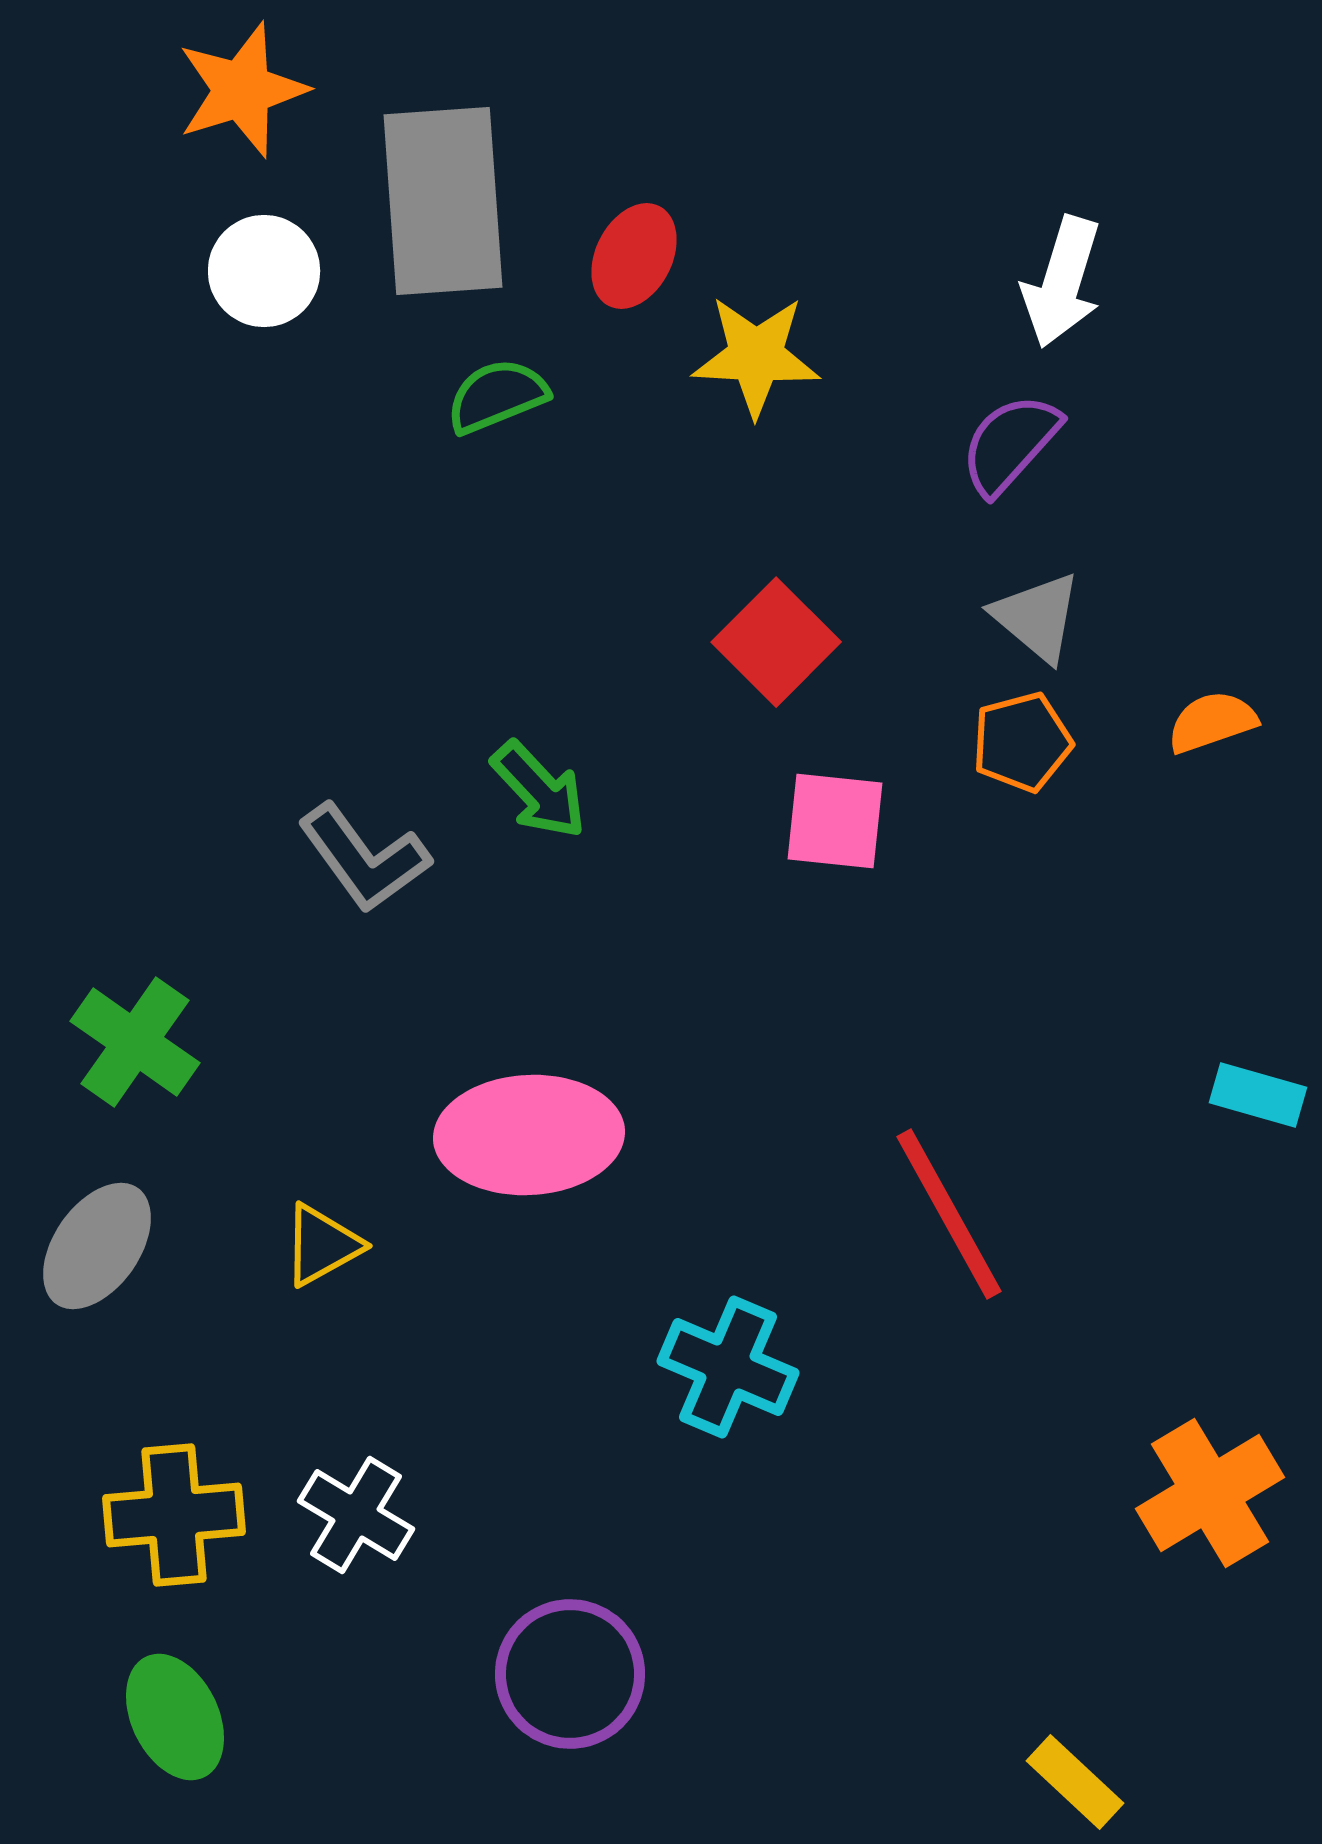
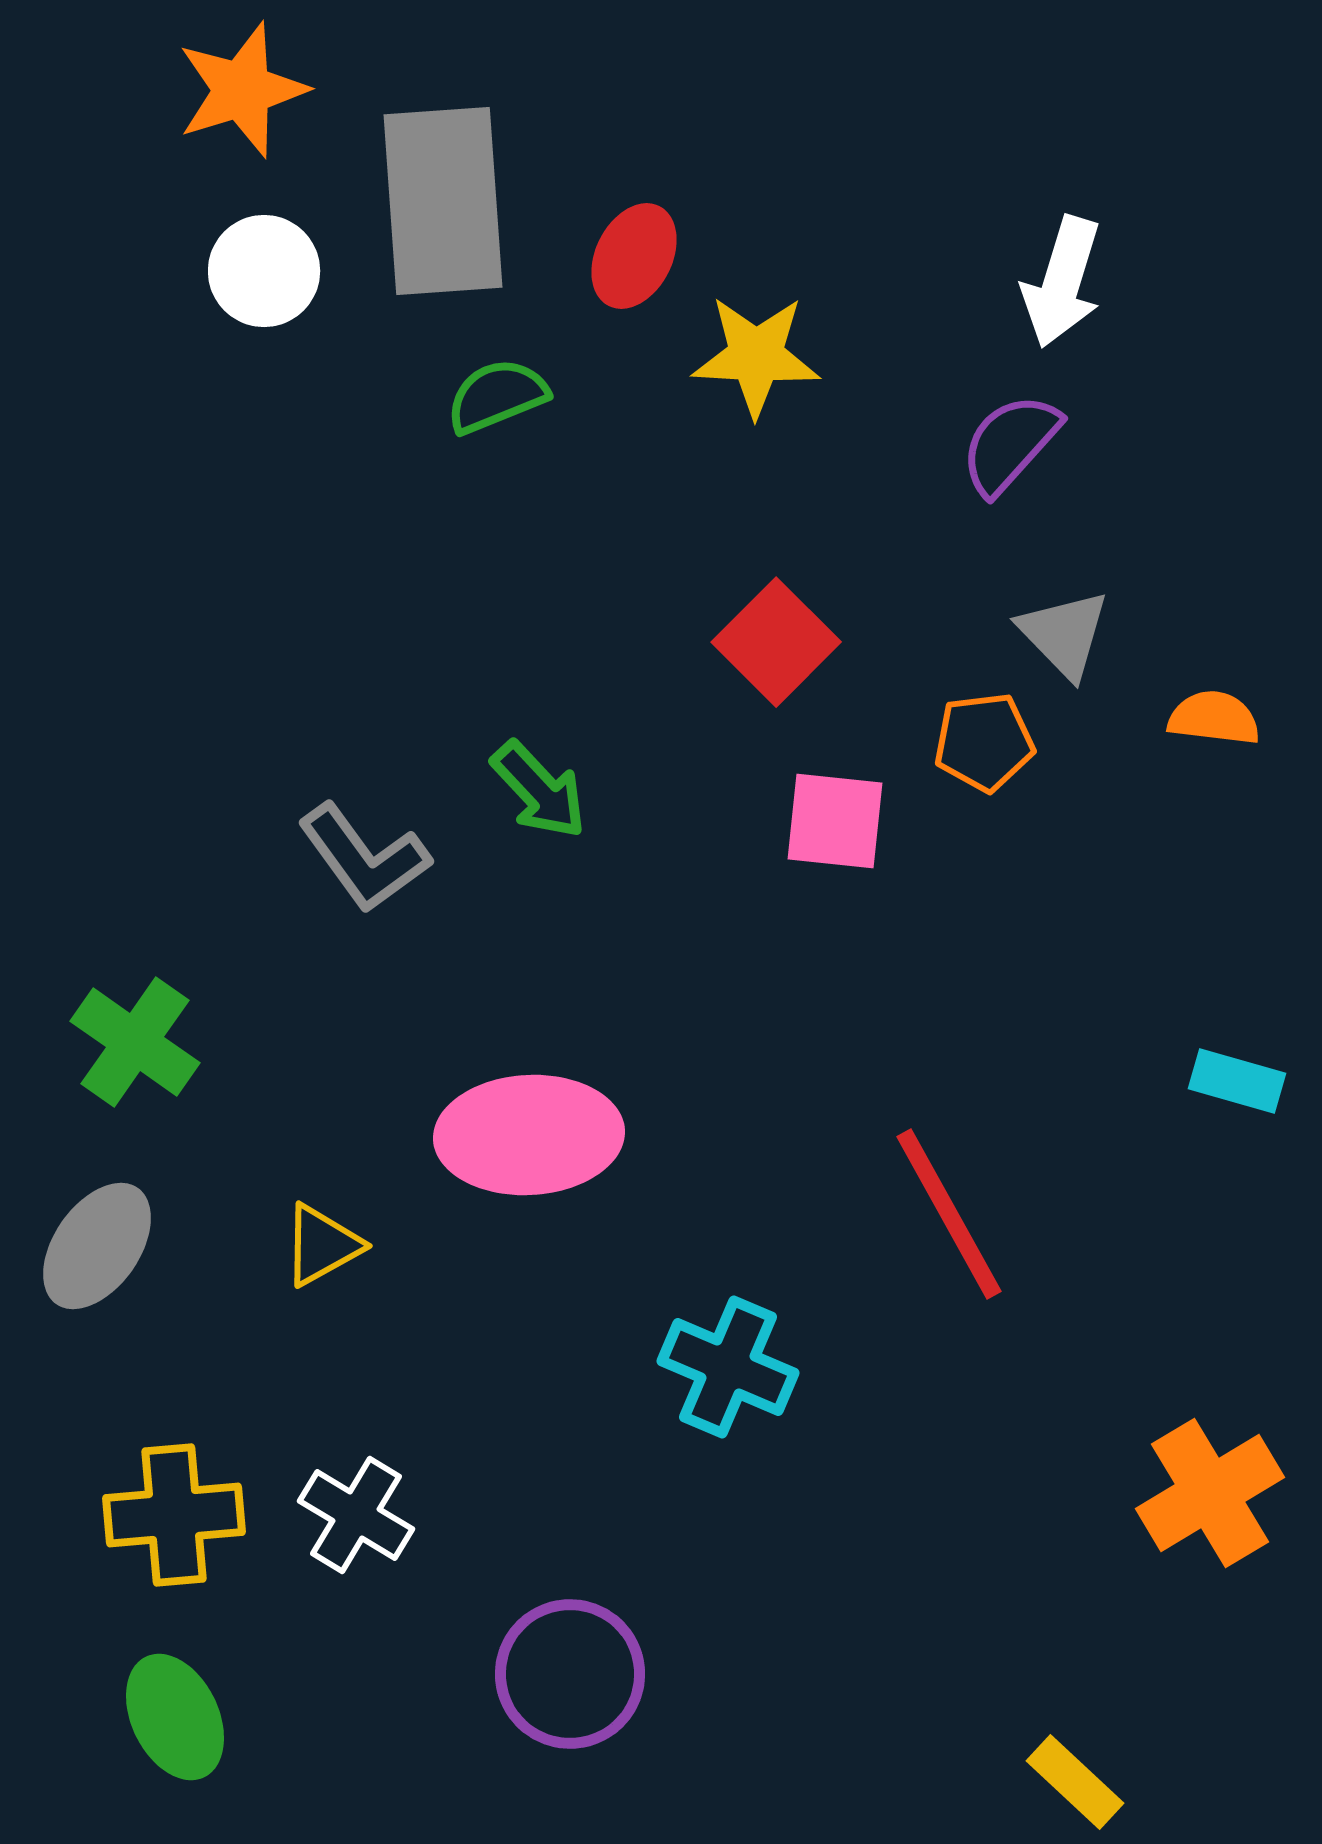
gray triangle: moved 27 px right, 17 px down; rotated 6 degrees clockwise
orange semicircle: moved 2 px right, 4 px up; rotated 26 degrees clockwise
orange pentagon: moved 38 px left; rotated 8 degrees clockwise
cyan rectangle: moved 21 px left, 14 px up
